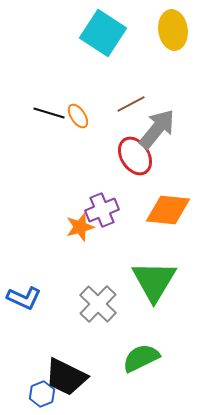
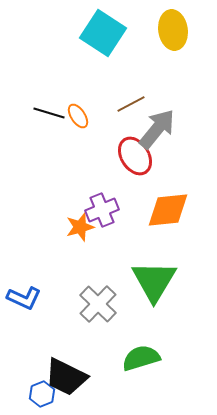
orange diamond: rotated 12 degrees counterclockwise
green semicircle: rotated 9 degrees clockwise
